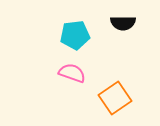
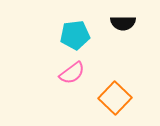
pink semicircle: rotated 124 degrees clockwise
orange square: rotated 12 degrees counterclockwise
